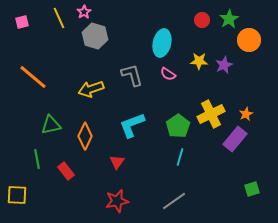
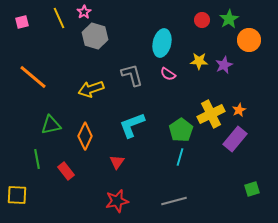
orange star: moved 7 px left, 4 px up
green pentagon: moved 3 px right, 4 px down
gray line: rotated 20 degrees clockwise
